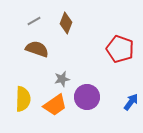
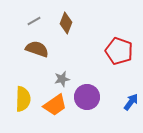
red pentagon: moved 1 px left, 2 px down
